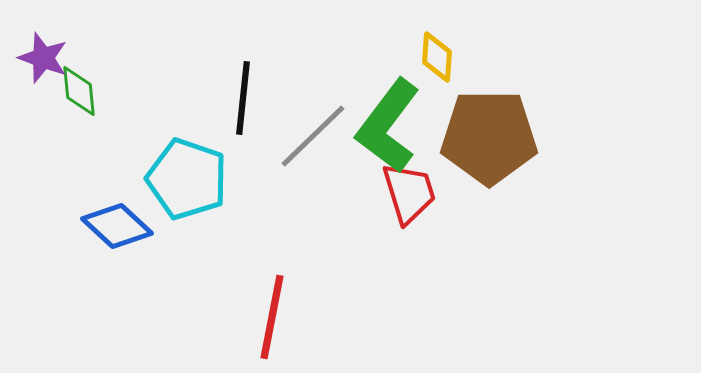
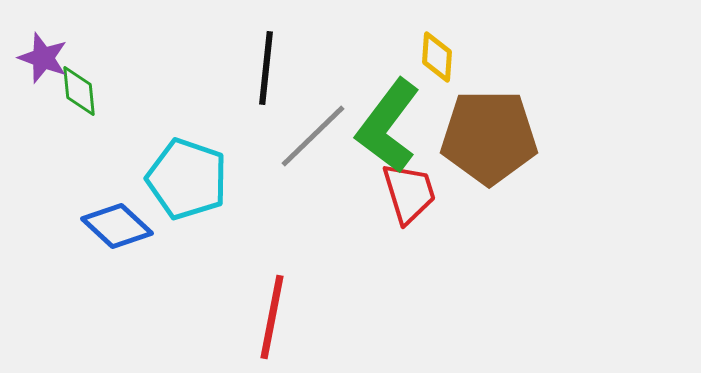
black line: moved 23 px right, 30 px up
